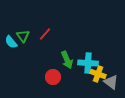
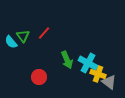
red line: moved 1 px left, 1 px up
cyan cross: rotated 24 degrees clockwise
red circle: moved 14 px left
gray triangle: moved 2 px left
